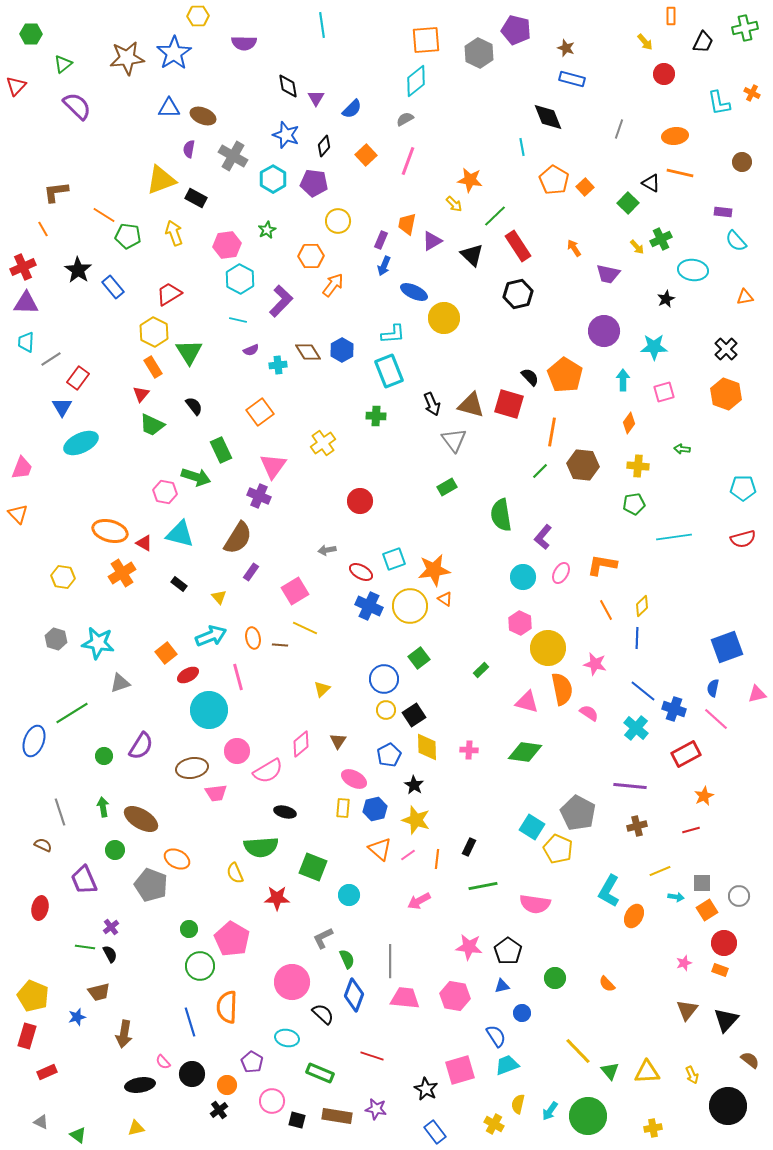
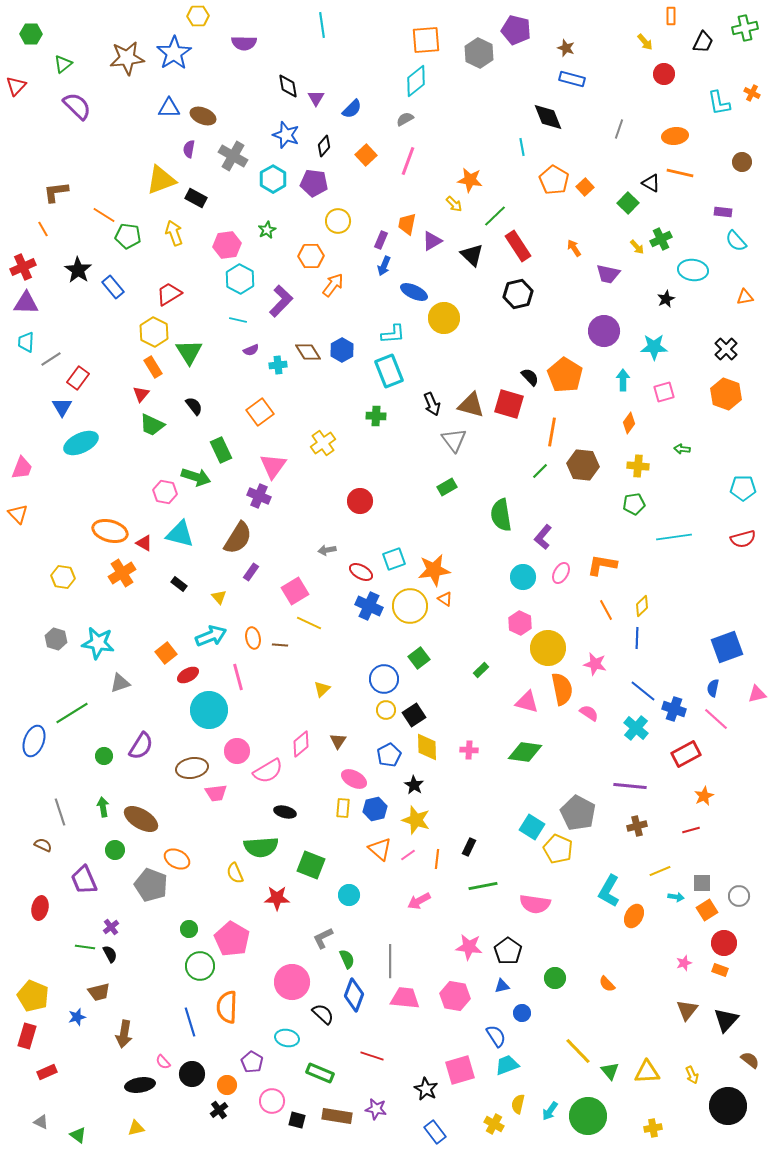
yellow line at (305, 628): moved 4 px right, 5 px up
green square at (313, 867): moved 2 px left, 2 px up
